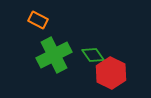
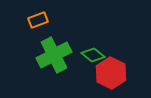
orange rectangle: rotated 48 degrees counterclockwise
green diamond: rotated 15 degrees counterclockwise
